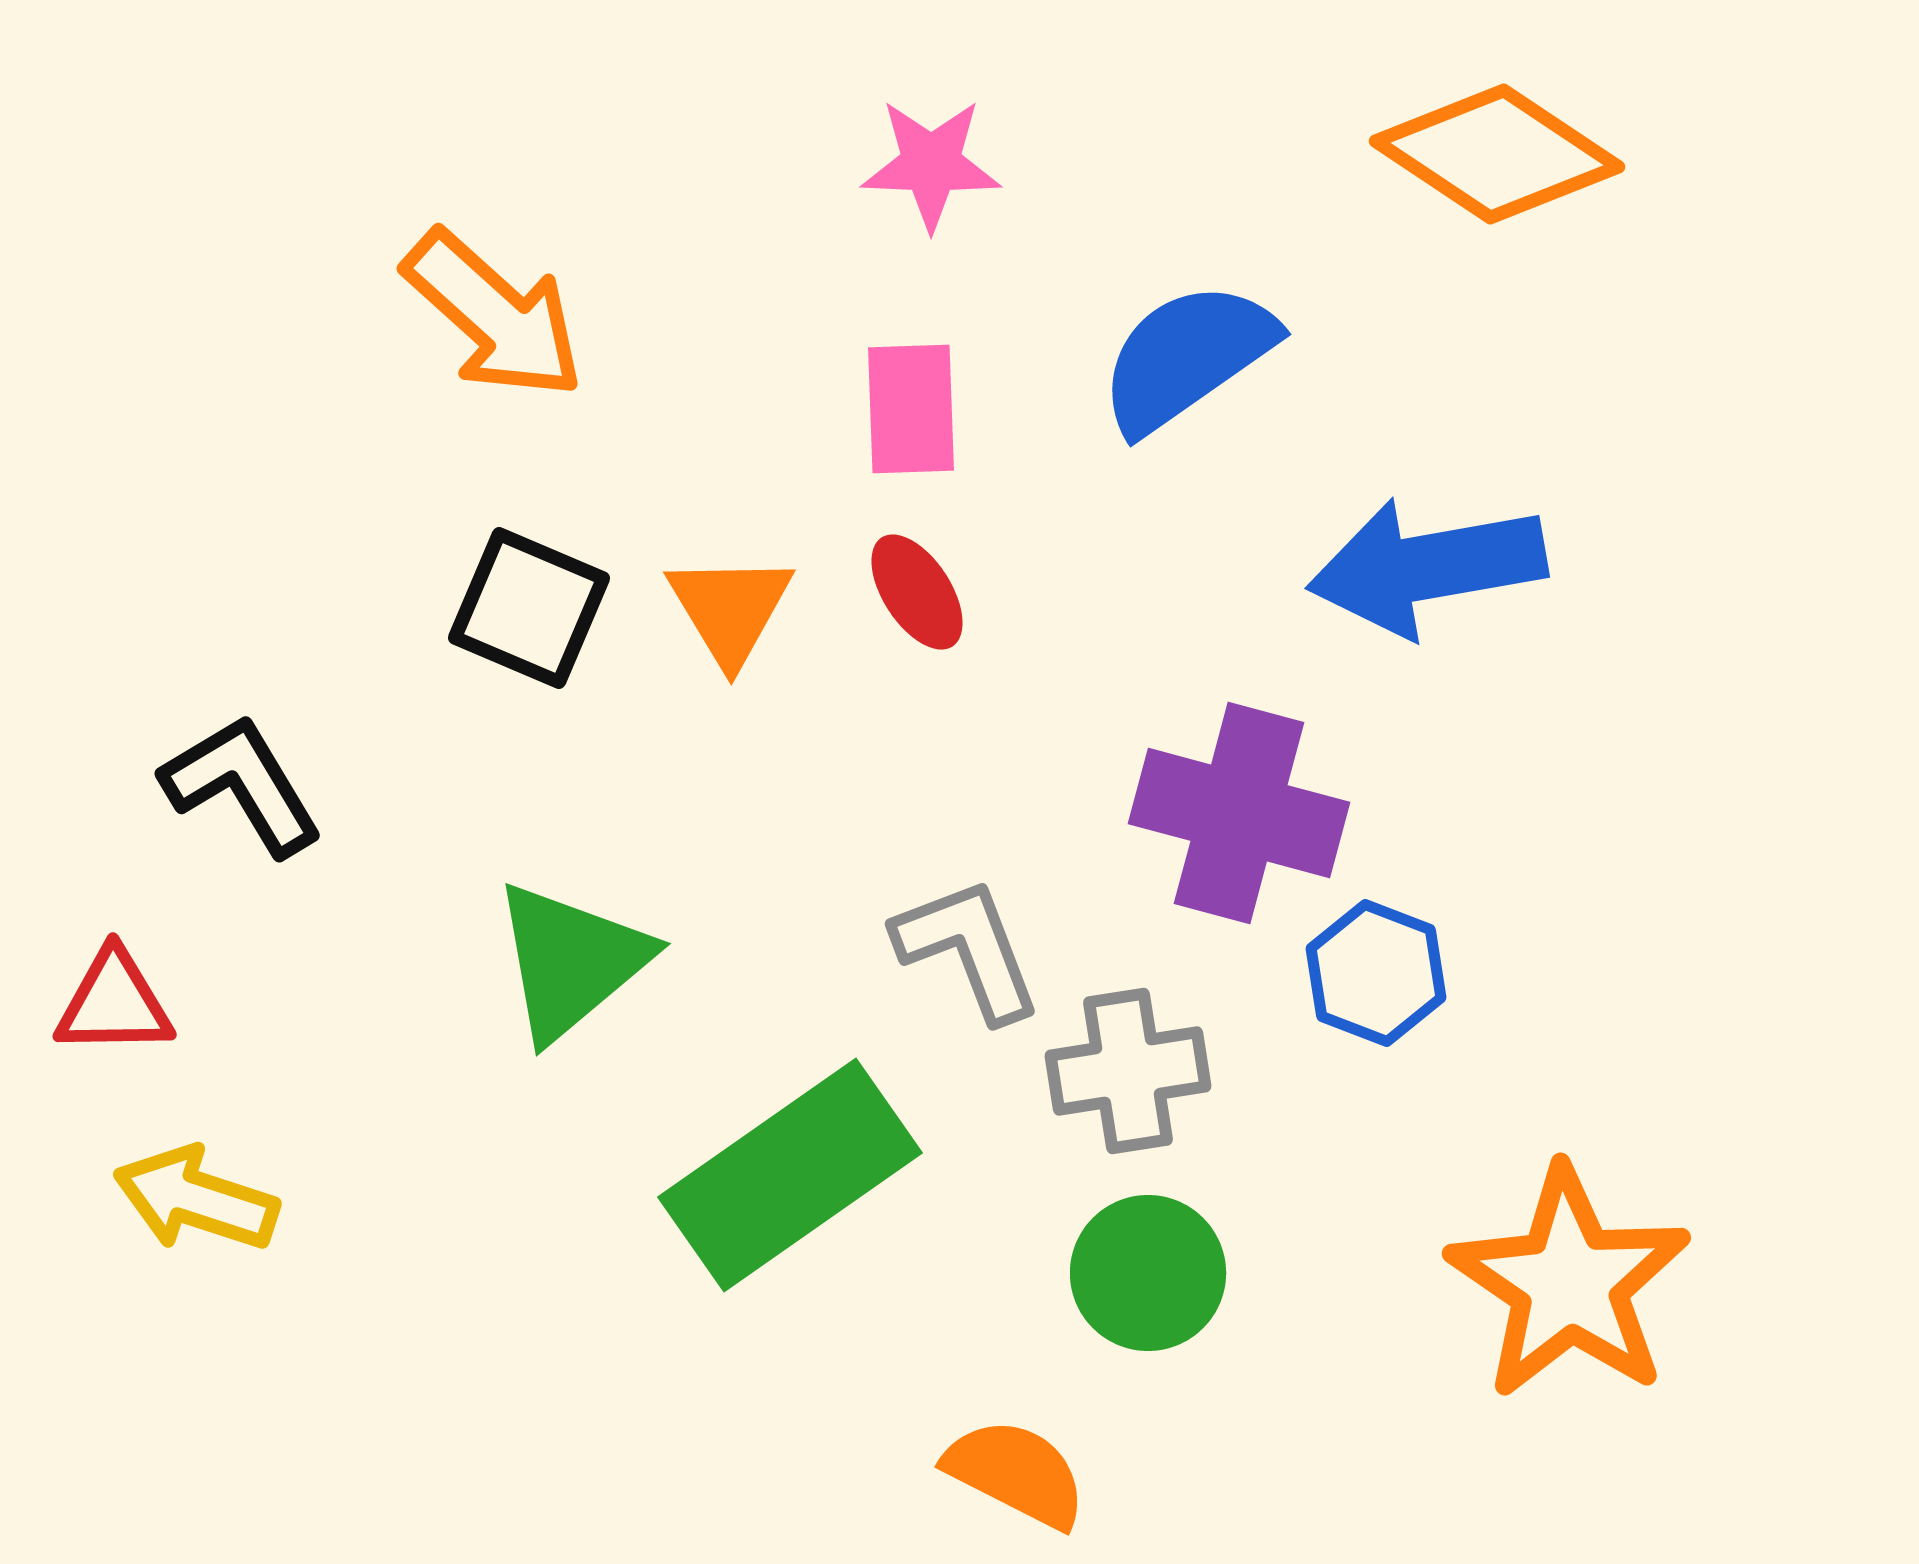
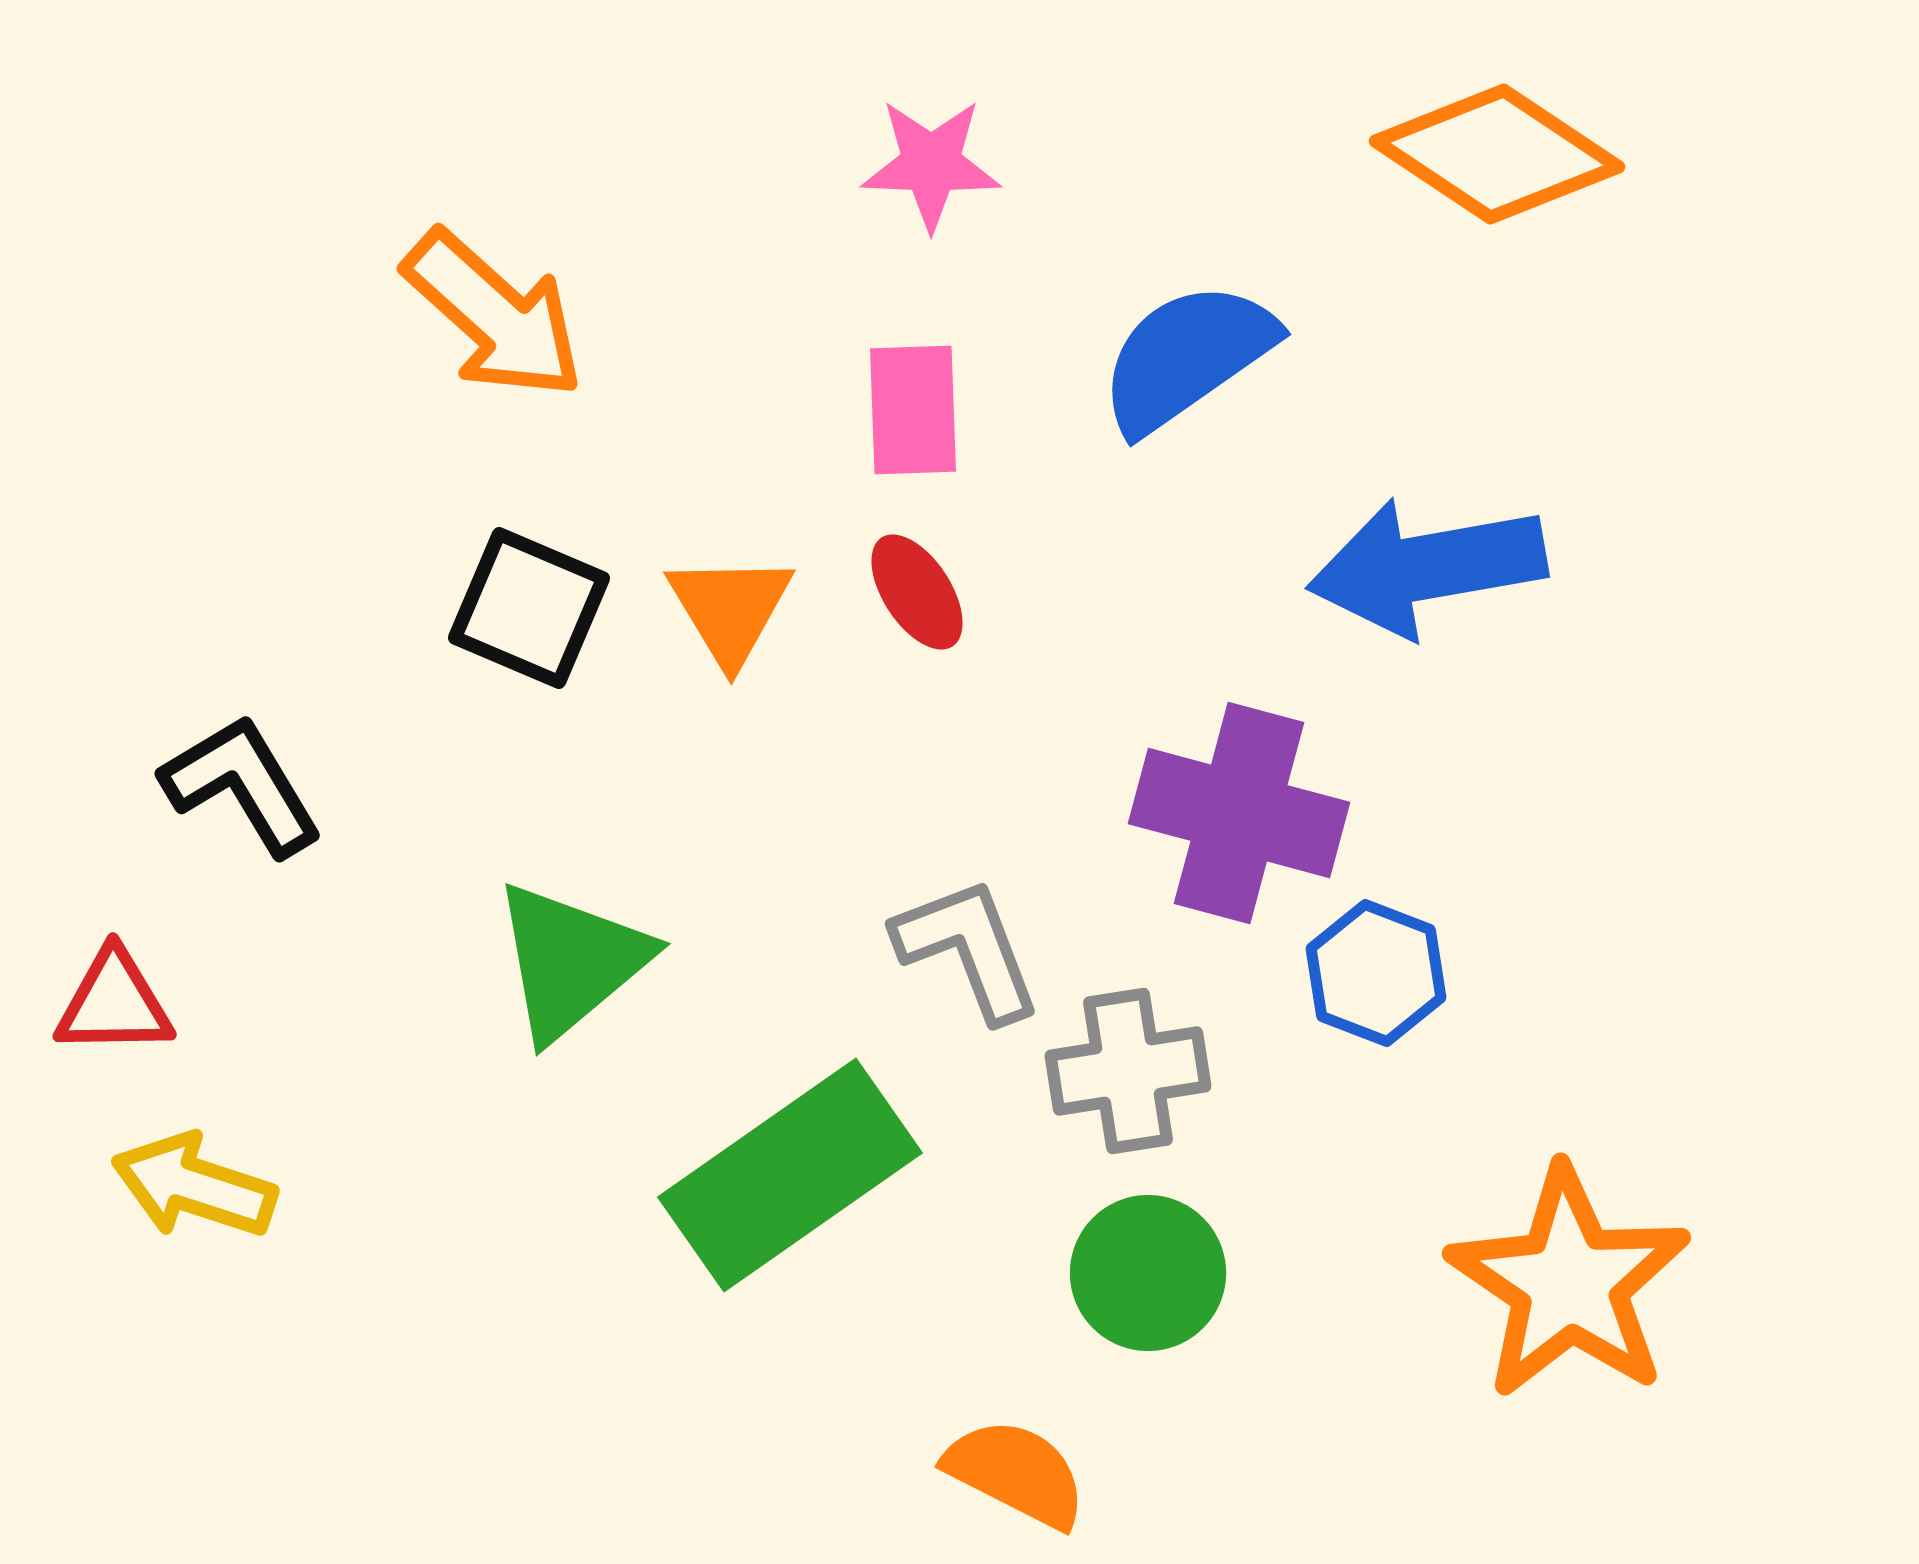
pink rectangle: moved 2 px right, 1 px down
yellow arrow: moved 2 px left, 13 px up
